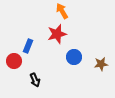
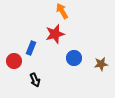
red star: moved 2 px left
blue rectangle: moved 3 px right, 2 px down
blue circle: moved 1 px down
